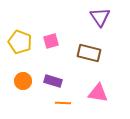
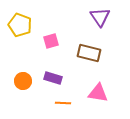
yellow pentagon: moved 17 px up
purple rectangle: moved 3 px up
